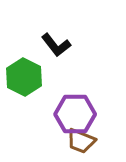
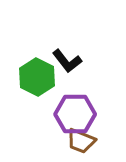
black L-shape: moved 11 px right, 16 px down
green hexagon: moved 13 px right
